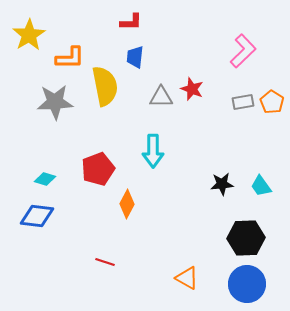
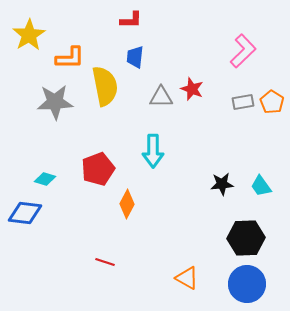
red L-shape: moved 2 px up
blue diamond: moved 12 px left, 3 px up
